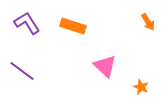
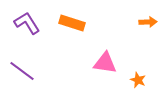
orange arrow: rotated 60 degrees counterclockwise
orange rectangle: moved 1 px left, 3 px up
pink triangle: moved 3 px up; rotated 35 degrees counterclockwise
orange star: moved 3 px left, 7 px up
